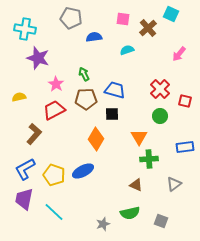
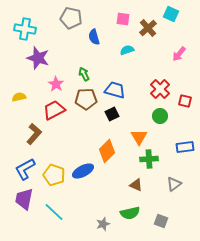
blue semicircle: rotated 98 degrees counterclockwise
black square: rotated 24 degrees counterclockwise
orange diamond: moved 11 px right, 12 px down; rotated 15 degrees clockwise
